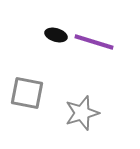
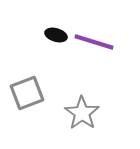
gray square: rotated 32 degrees counterclockwise
gray star: rotated 20 degrees counterclockwise
